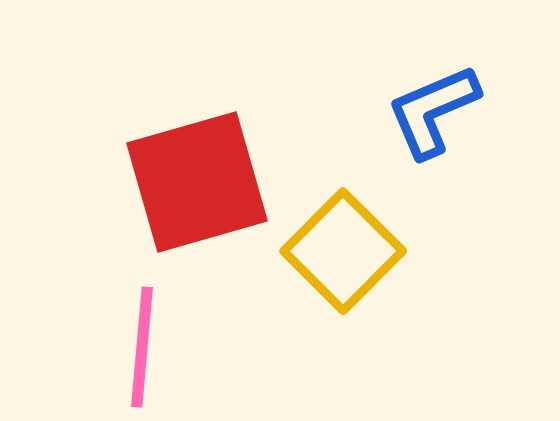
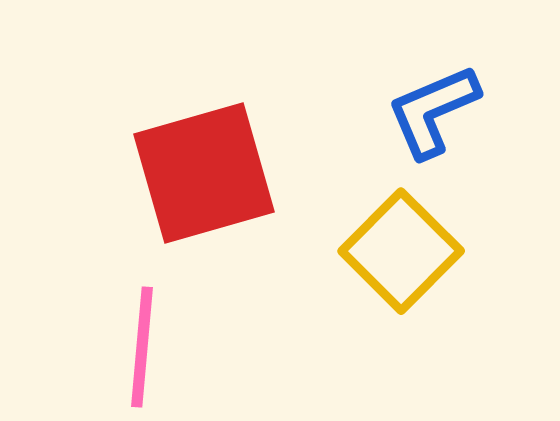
red square: moved 7 px right, 9 px up
yellow square: moved 58 px right
